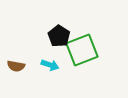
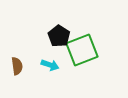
brown semicircle: moved 1 px right; rotated 108 degrees counterclockwise
